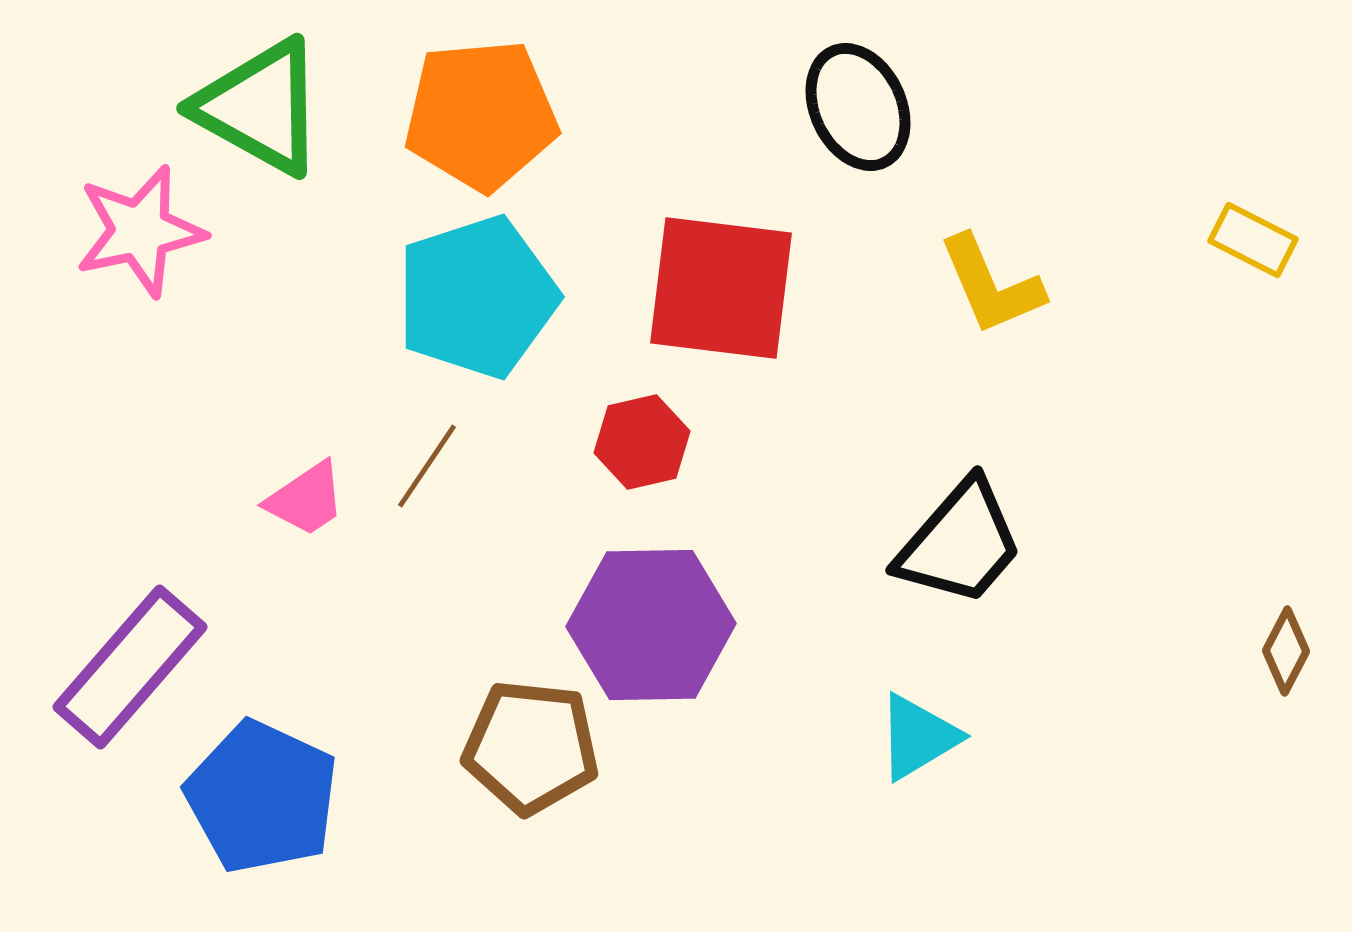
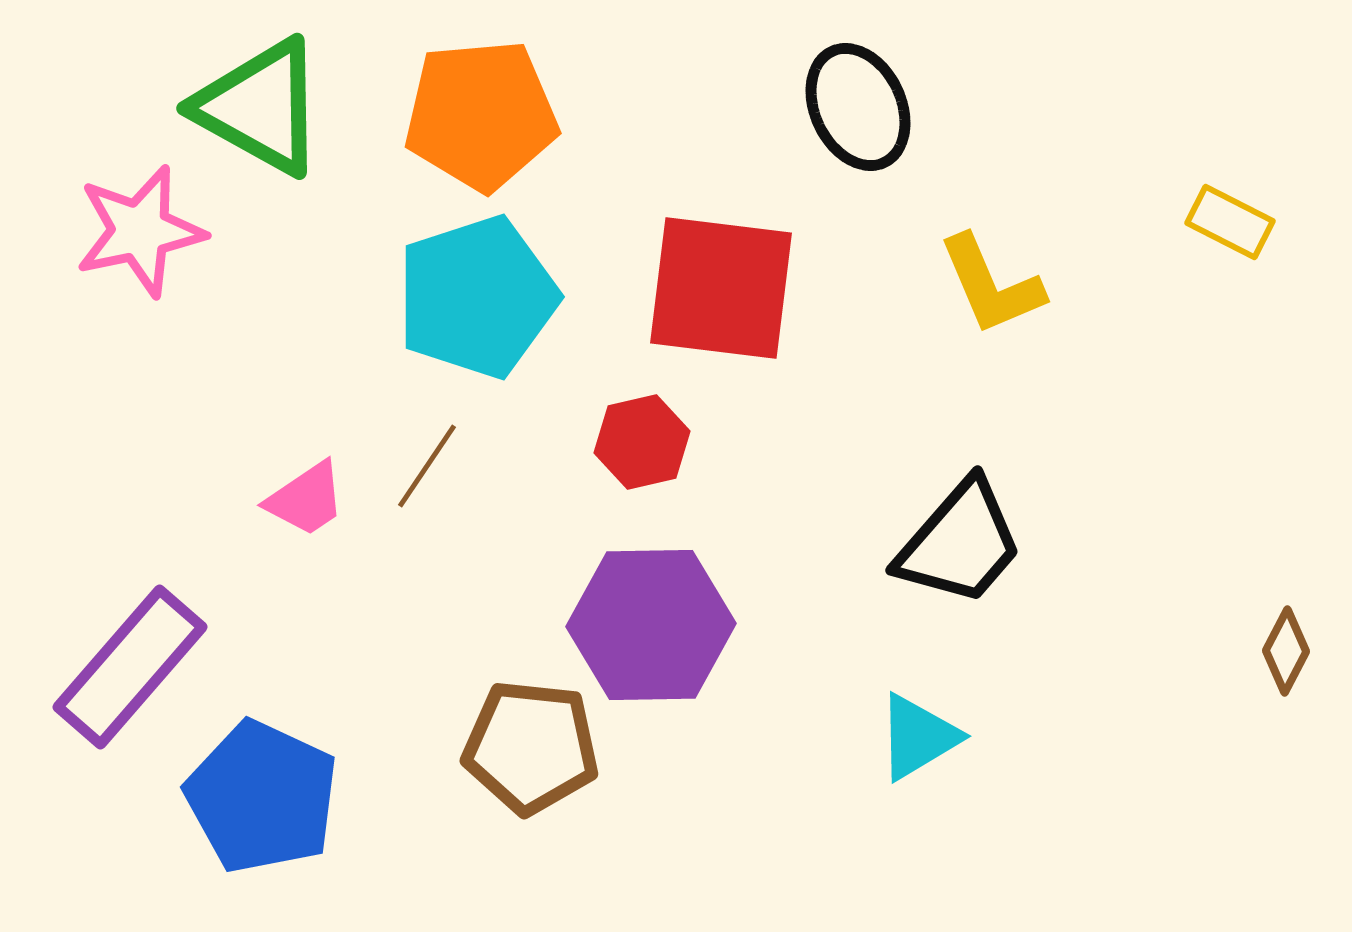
yellow rectangle: moved 23 px left, 18 px up
